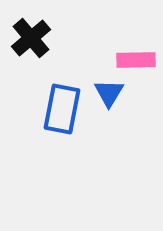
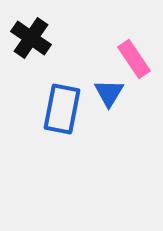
black cross: rotated 15 degrees counterclockwise
pink rectangle: moved 2 px left, 1 px up; rotated 57 degrees clockwise
